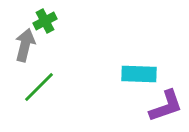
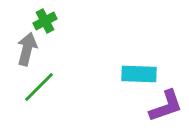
gray arrow: moved 2 px right, 4 px down
